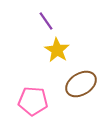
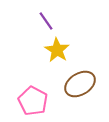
brown ellipse: moved 1 px left
pink pentagon: rotated 24 degrees clockwise
